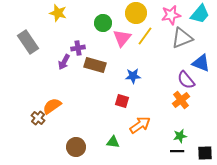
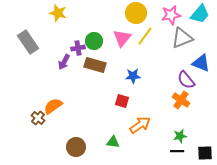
green circle: moved 9 px left, 18 px down
orange cross: rotated 18 degrees counterclockwise
orange semicircle: moved 1 px right
